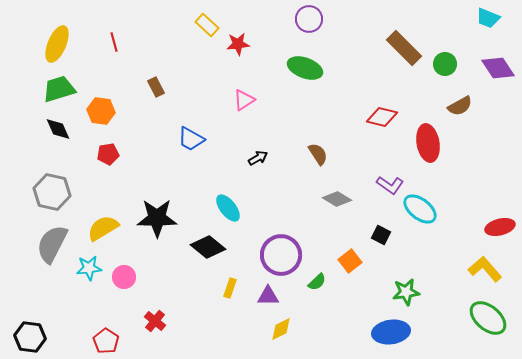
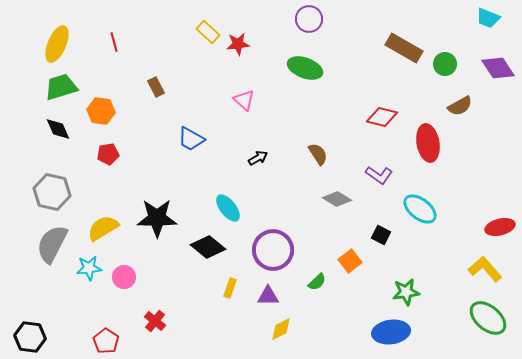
yellow rectangle at (207, 25): moved 1 px right, 7 px down
brown rectangle at (404, 48): rotated 15 degrees counterclockwise
green trapezoid at (59, 89): moved 2 px right, 2 px up
pink triangle at (244, 100): rotated 45 degrees counterclockwise
purple L-shape at (390, 185): moved 11 px left, 10 px up
purple circle at (281, 255): moved 8 px left, 5 px up
